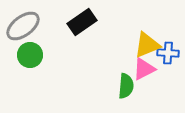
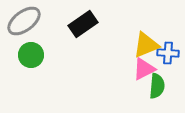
black rectangle: moved 1 px right, 2 px down
gray ellipse: moved 1 px right, 5 px up
yellow triangle: moved 1 px left
green circle: moved 1 px right
green semicircle: moved 31 px right
